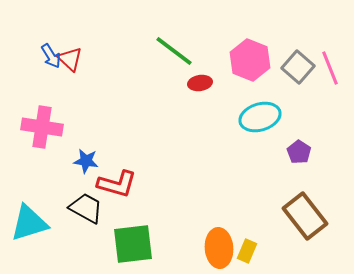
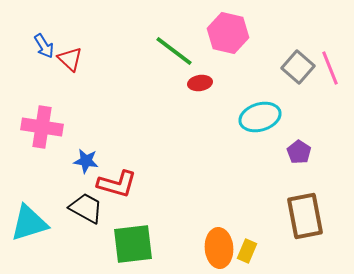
blue arrow: moved 7 px left, 10 px up
pink hexagon: moved 22 px left, 27 px up; rotated 9 degrees counterclockwise
brown rectangle: rotated 27 degrees clockwise
